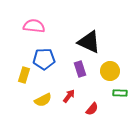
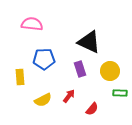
pink semicircle: moved 2 px left, 2 px up
yellow rectangle: moved 4 px left, 2 px down; rotated 21 degrees counterclockwise
